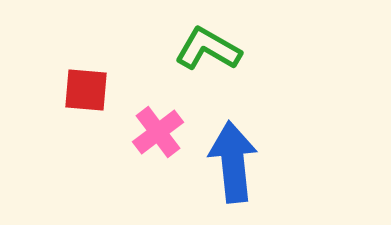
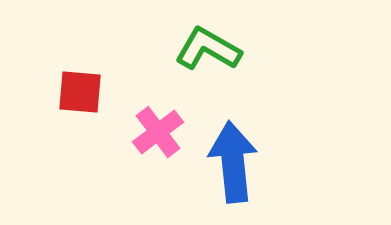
red square: moved 6 px left, 2 px down
